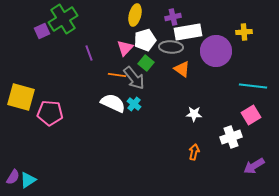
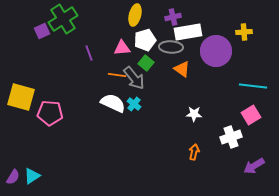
pink triangle: moved 3 px left; rotated 42 degrees clockwise
cyan triangle: moved 4 px right, 4 px up
